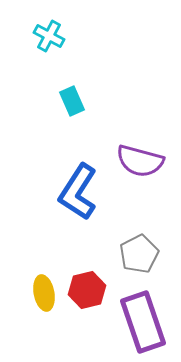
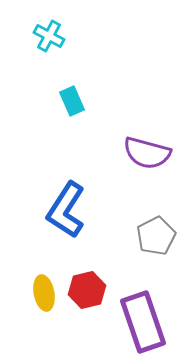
purple semicircle: moved 7 px right, 8 px up
blue L-shape: moved 12 px left, 18 px down
gray pentagon: moved 17 px right, 18 px up
